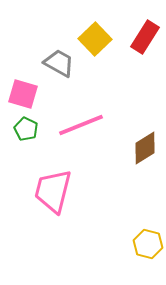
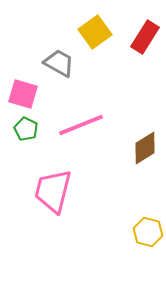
yellow square: moved 7 px up; rotated 8 degrees clockwise
yellow hexagon: moved 12 px up
